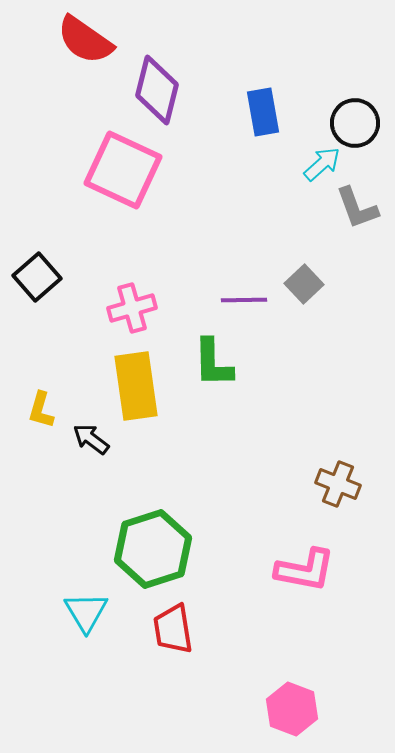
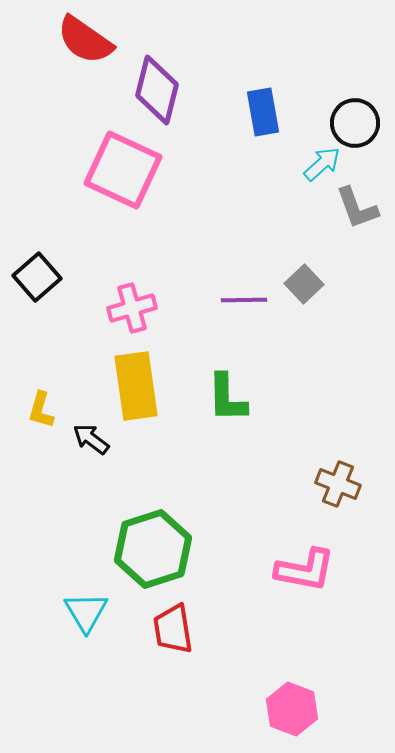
green L-shape: moved 14 px right, 35 px down
